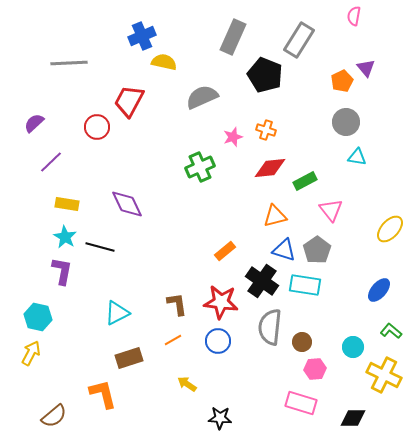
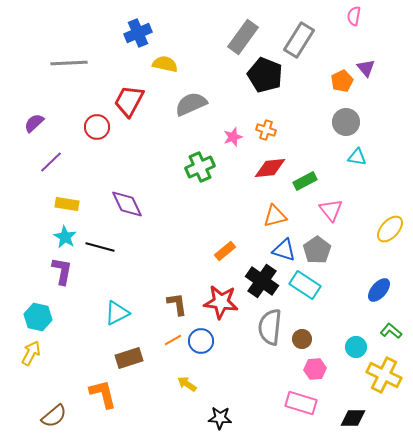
blue cross at (142, 36): moved 4 px left, 3 px up
gray rectangle at (233, 37): moved 10 px right; rotated 12 degrees clockwise
yellow semicircle at (164, 62): moved 1 px right, 2 px down
gray semicircle at (202, 97): moved 11 px left, 7 px down
cyan rectangle at (305, 285): rotated 24 degrees clockwise
blue circle at (218, 341): moved 17 px left
brown circle at (302, 342): moved 3 px up
cyan circle at (353, 347): moved 3 px right
